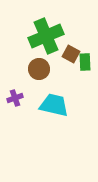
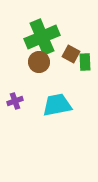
green cross: moved 4 px left, 1 px down
brown circle: moved 7 px up
purple cross: moved 3 px down
cyan trapezoid: moved 3 px right; rotated 24 degrees counterclockwise
